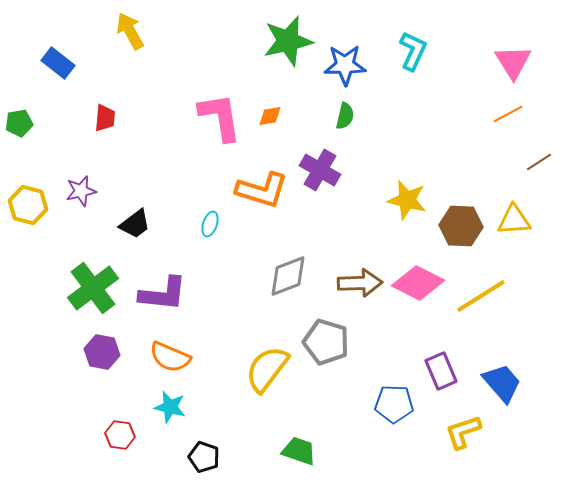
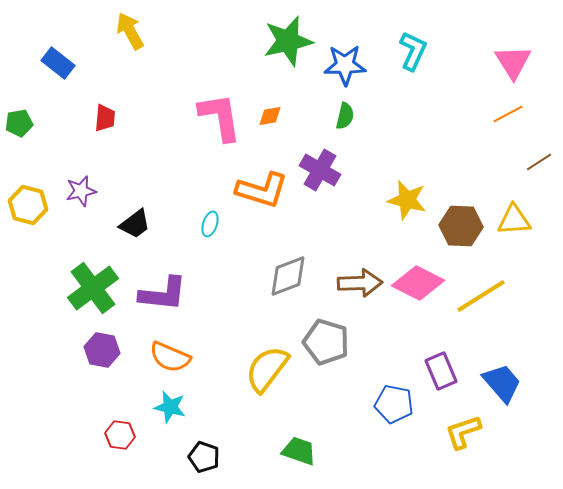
purple hexagon: moved 2 px up
blue pentagon: rotated 9 degrees clockwise
